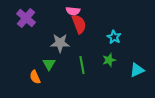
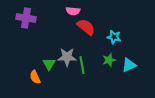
purple cross: rotated 30 degrees counterclockwise
red semicircle: moved 7 px right, 3 px down; rotated 30 degrees counterclockwise
cyan star: rotated 16 degrees counterclockwise
gray star: moved 7 px right, 14 px down
cyan triangle: moved 8 px left, 5 px up
